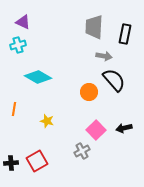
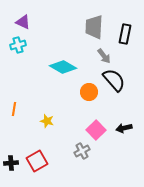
gray arrow: rotated 42 degrees clockwise
cyan diamond: moved 25 px right, 10 px up
